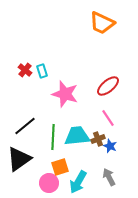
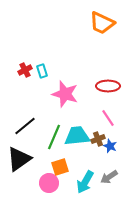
red cross: rotated 24 degrees clockwise
red ellipse: rotated 40 degrees clockwise
green line: moved 1 px right; rotated 20 degrees clockwise
gray arrow: rotated 96 degrees counterclockwise
cyan arrow: moved 7 px right
